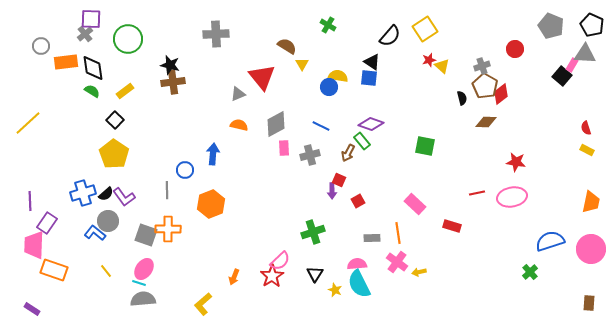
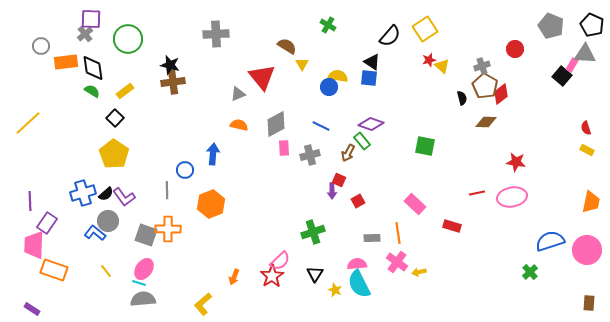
black square at (115, 120): moved 2 px up
pink circle at (591, 249): moved 4 px left, 1 px down
